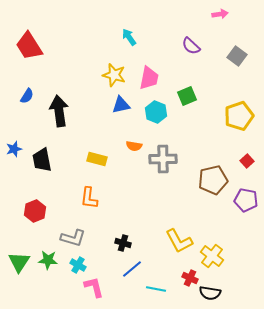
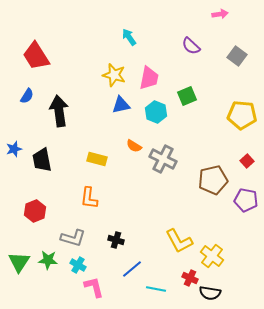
red trapezoid: moved 7 px right, 10 px down
yellow pentagon: moved 3 px right, 1 px up; rotated 24 degrees clockwise
orange semicircle: rotated 21 degrees clockwise
gray cross: rotated 28 degrees clockwise
black cross: moved 7 px left, 3 px up
